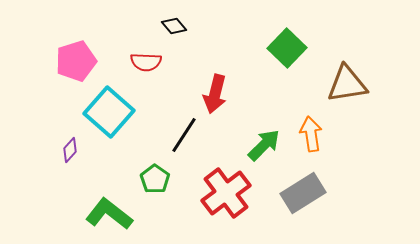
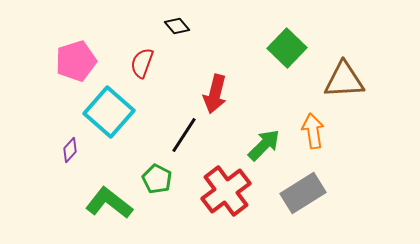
black diamond: moved 3 px right
red semicircle: moved 4 px left, 1 px down; rotated 108 degrees clockwise
brown triangle: moved 3 px left, 4 px up; rotated 6 degrees clockwise
orange arrow: moved 2 px right, 3 px up
green pentagon: moved 2 px right; rotated 8 degrees counterclockwise
red cross: moved 2 px up
green L-shape: moved 11 px up
